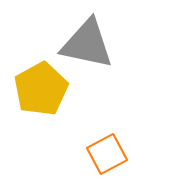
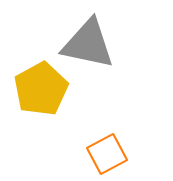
gray triangle: moved 1 px right
